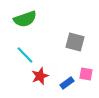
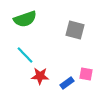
gray square: moved 12 px up
red star: rotated 24 degrees clockwise
